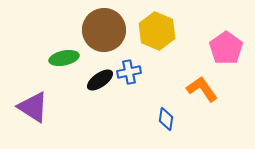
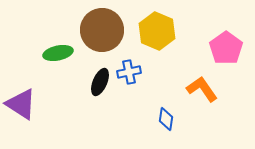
brown circle: moved 2 px left
green ellipse: moved 6 px left, 5 px up
black ellipse: moved 2 px down; rotated 32 degrees counterclockwise
purple triangle: moved 12 px left, 3 px up
